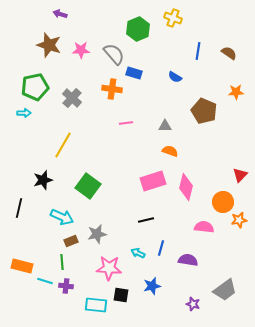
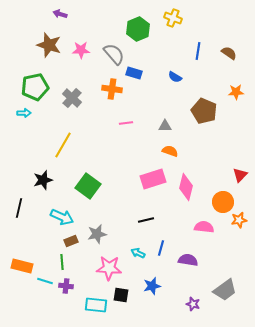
pink rectangle at (153, 181): moved 2 px up
